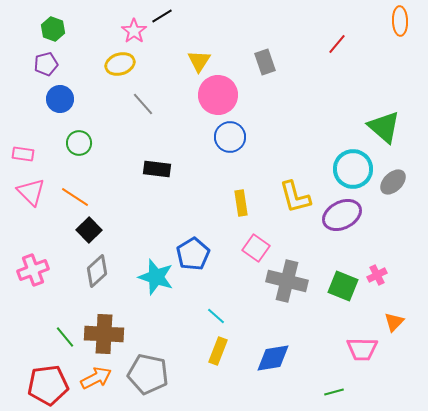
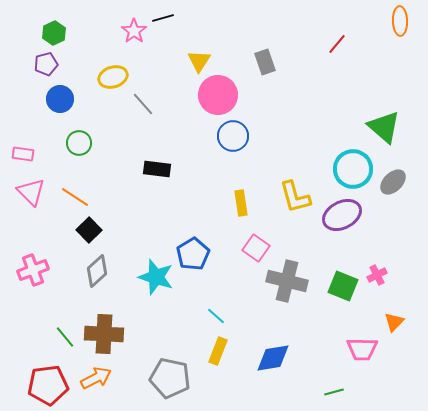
black line at (162, 16): moved 1 px right, 2 px down; rotated 15 degrees clockwise
green hexagon at (53, 29): moved 1 px right, 4 px down; rotated 15 degrees clockwise
yellow ellipse at (120, 64): moved 7 px left, 13 px down
blue circle at (230, 137): moved 3 px right, 1 px up
gray pentagon at (148, 374): moved 22 px right, 4 px down
